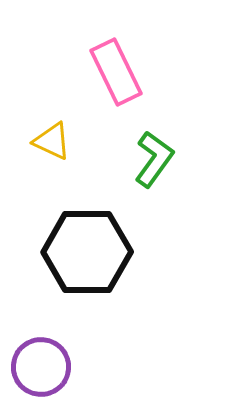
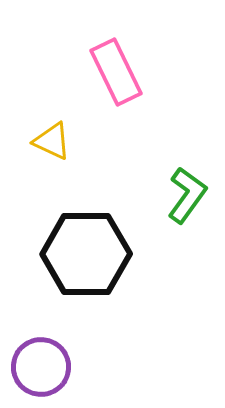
green L-shape: moved 33 px right, 36 px down
black hexagon: moved 1 px left, 2 px down
